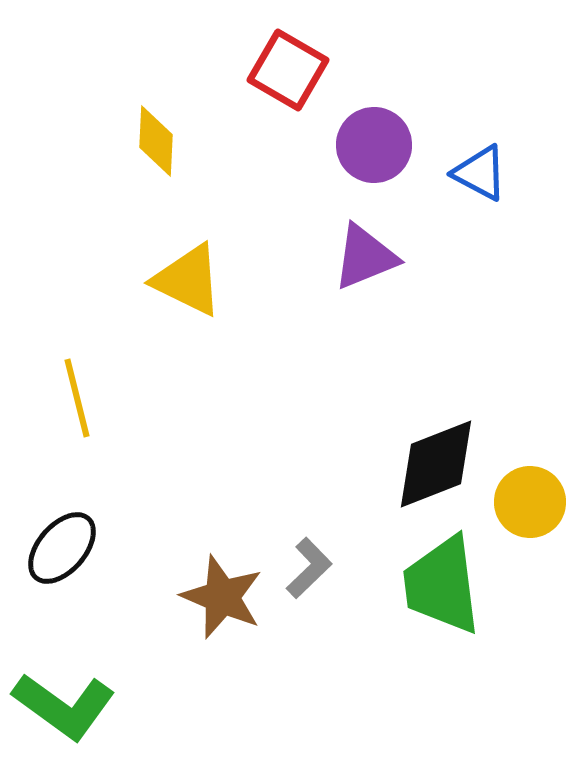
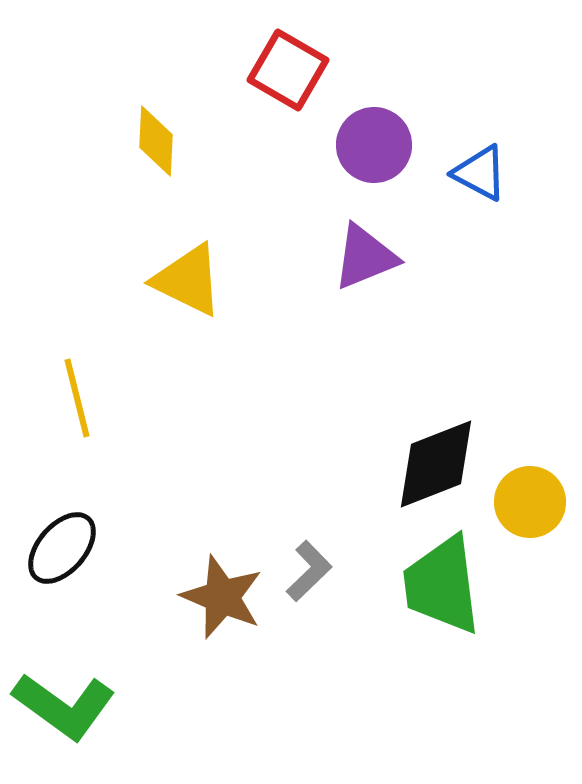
gray L-shape: moved 3 px down
